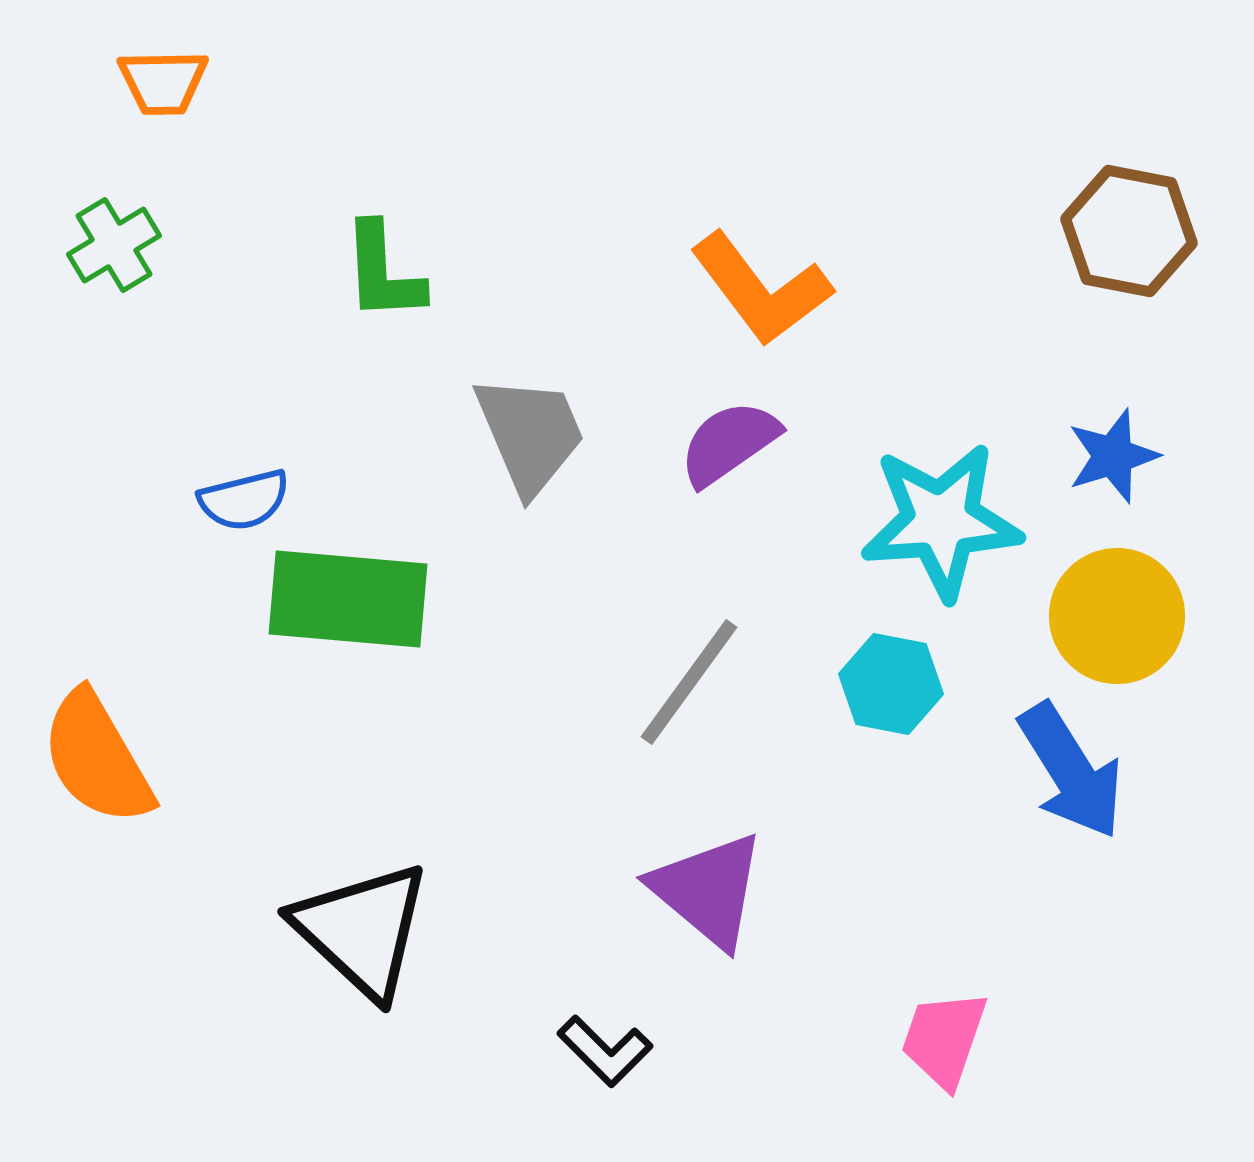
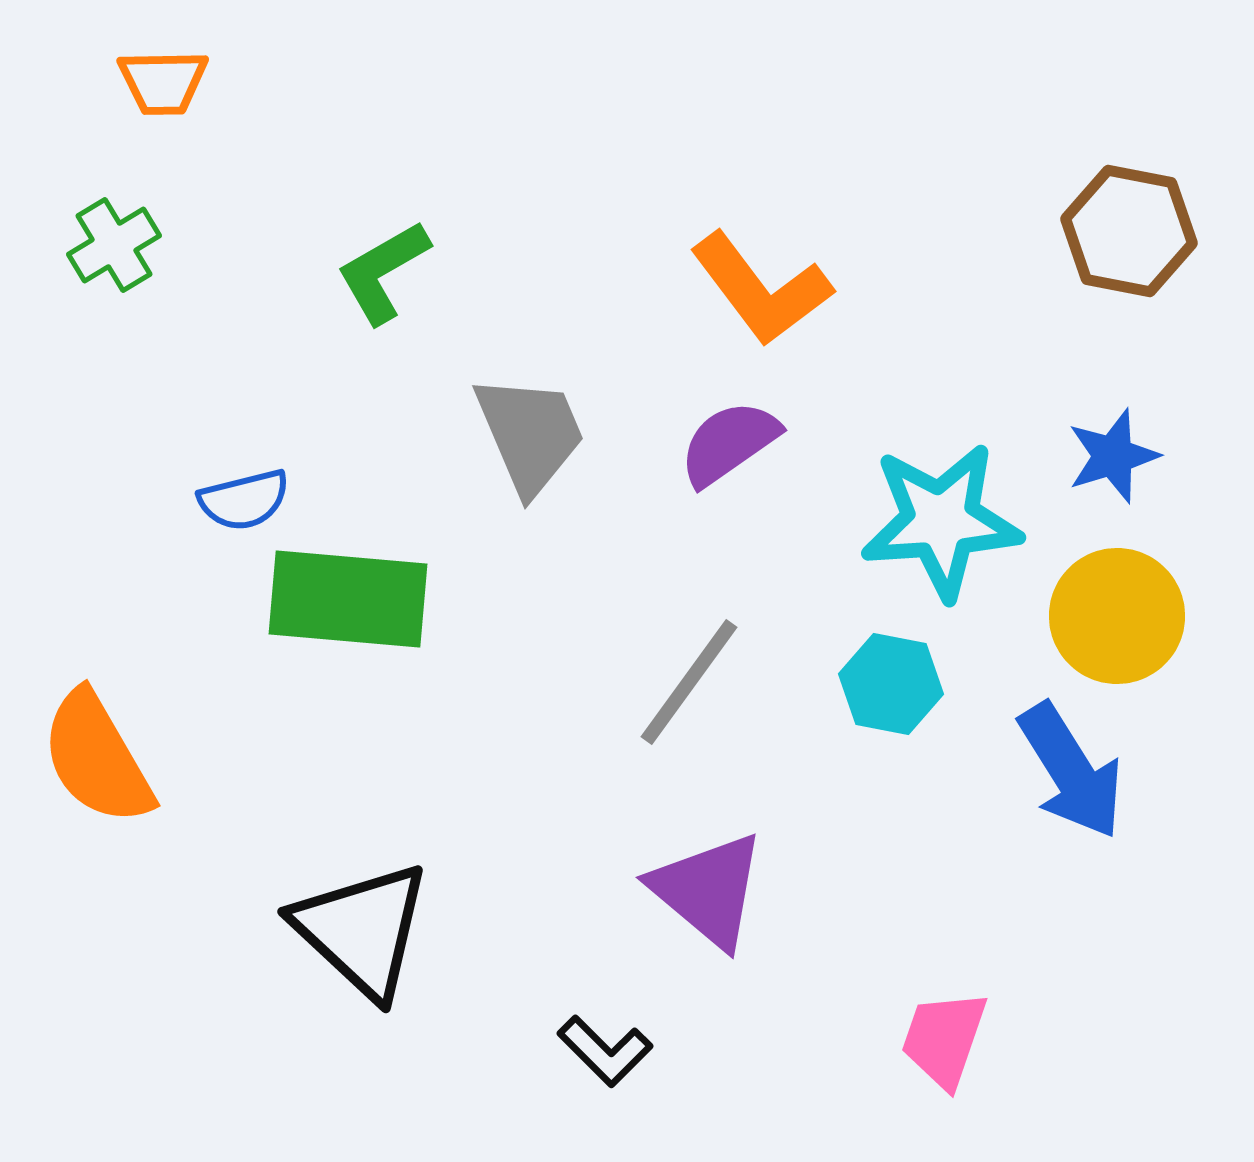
green L-shape: rotated 63 degrees clockwise
